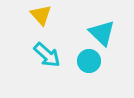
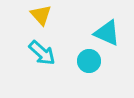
cyan triangle: moved 5 px right; rotated 20 degrees counterclockwise
cyan arrow: moved 5 px left, 2 px up
